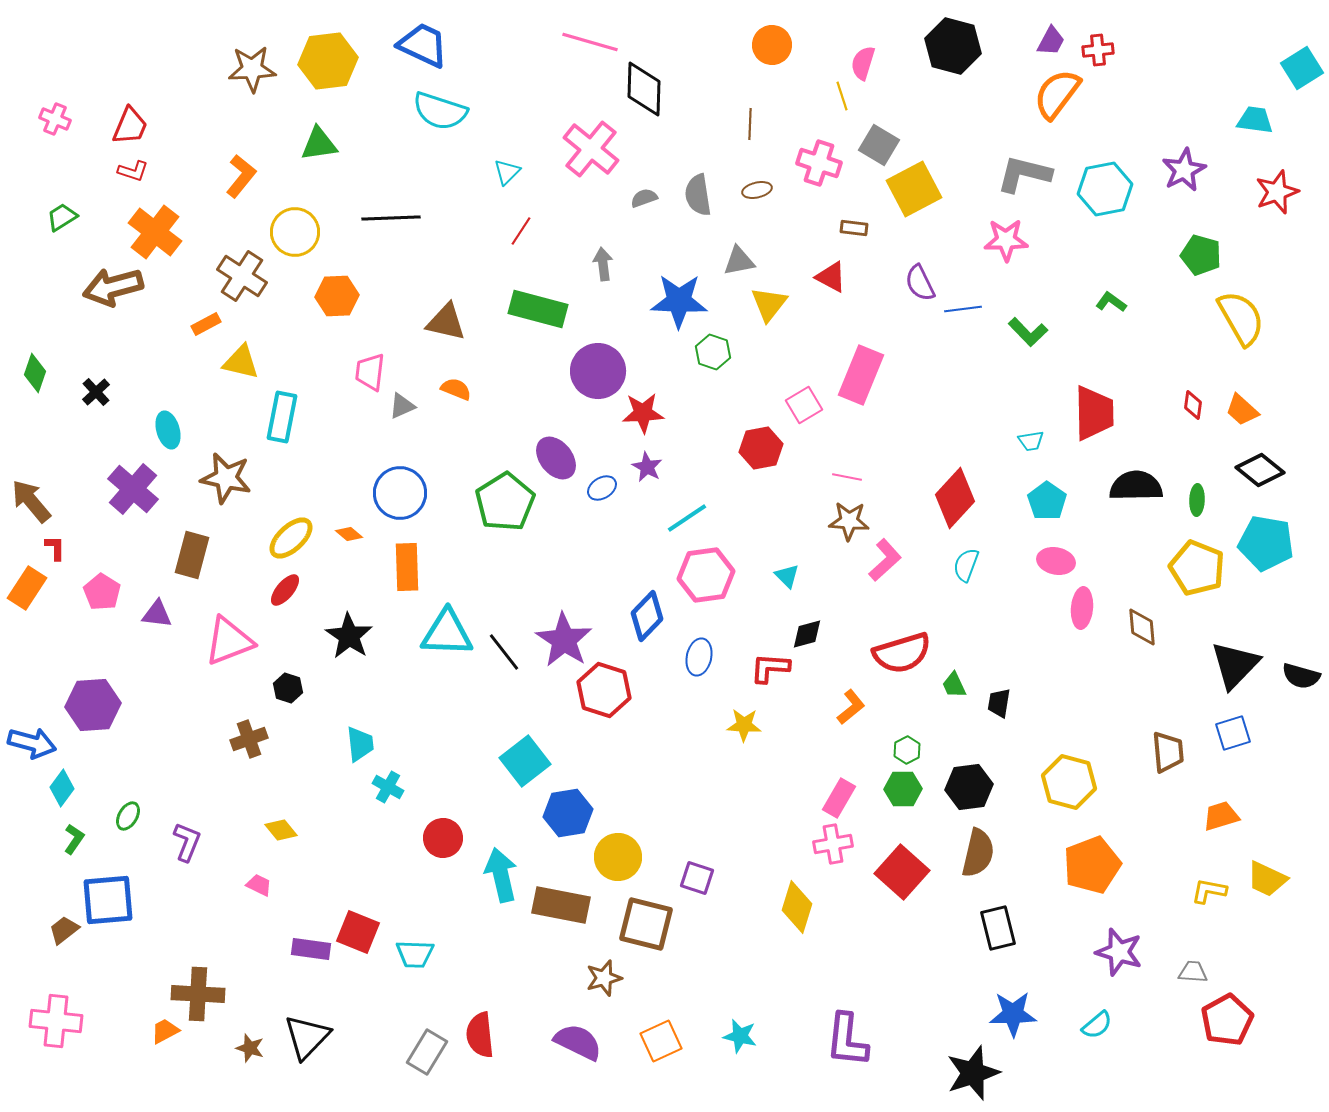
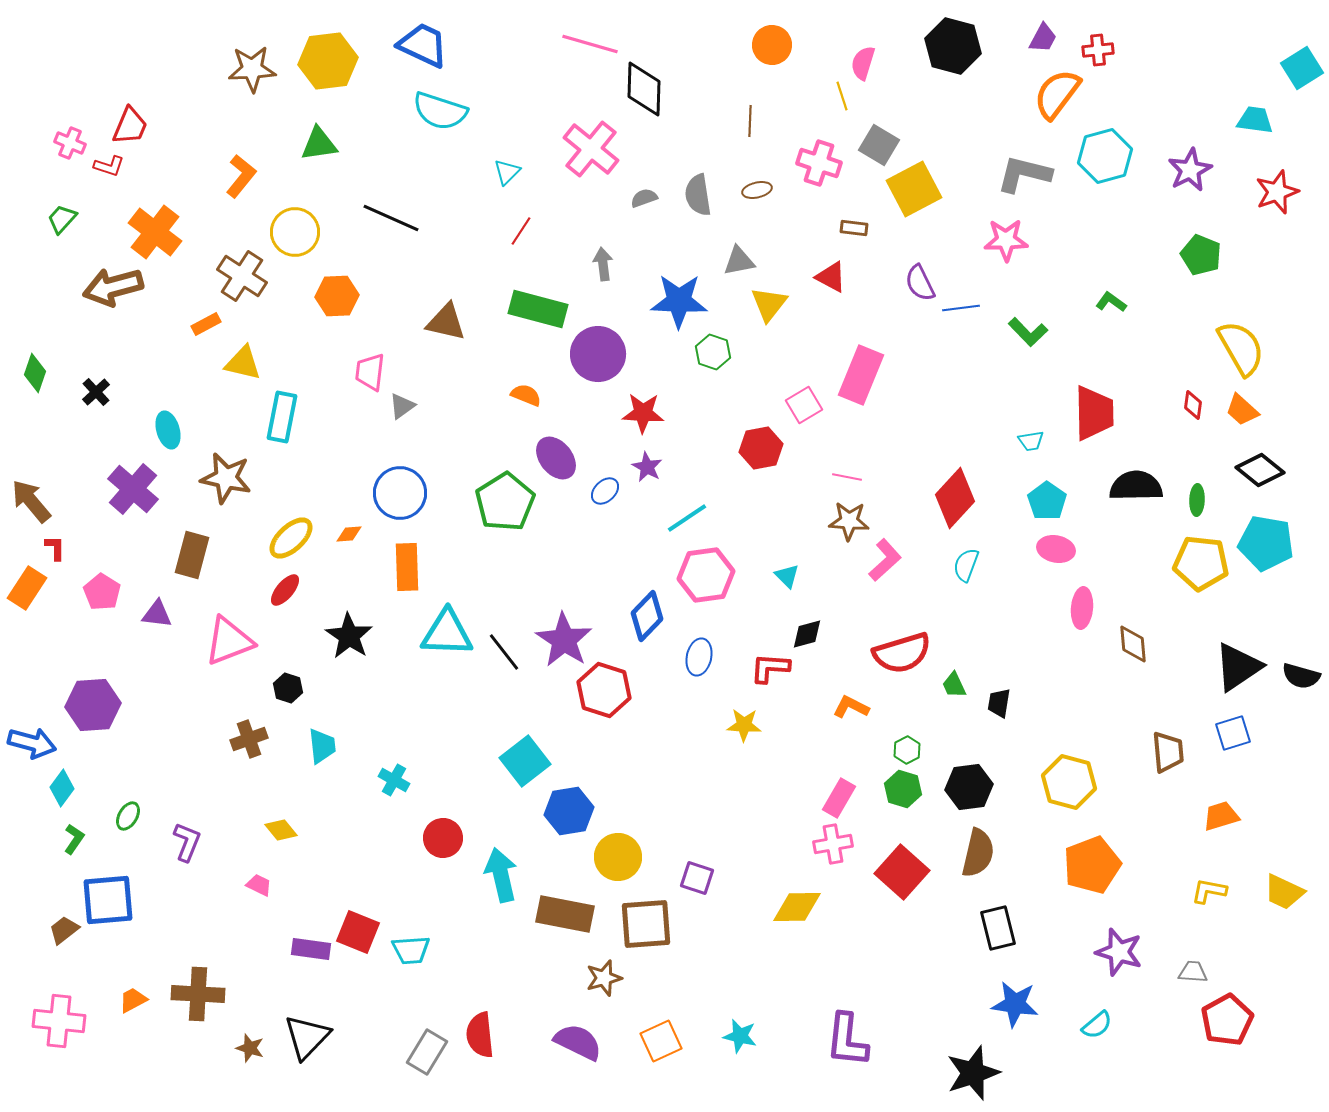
purple trapezoid at (1051, 41): moved 8 px left, 3 px up
pink line at (590, 42): moved 2 px down
pink cross at (55, 119): moved 15 px right, 24 px down
brown line at (750, 124): moved 3 px up
purple star at (1184, 170): moved 6 px right
red L-shape at (133, 171): moved 24 px left, 5 px up
cyan hexagon at (1105, 189): moved 33 px up; rotated 4 degrees counterclockwise
green trapezoid at (62, 217): moved 2 px down; rotated 16 degrees counterclockwise
black line at (391, 218): rotated 26 degrees clockwise
green pentagon at (1201, 255): rotated 6 degrees clockwise
blue line at (963, 309): moved 2 px left, 1 px up
yellow semicircle at (1241, 318): moved 30 px down
yellow triangle at (241, 362): moved 2 px right, 1 px down
purple circle at (598, 371): moved 17 px up
orange semicircle at (456, 389): moved 70 px right, 6 px down
gray triangle at (402, 406): rotated 12 degrees counterclockwise
red star at (643, 413): rotated 6 degrees clockwise
blue ellipse at (602, 488): moved 3 px right, 3 px down; rotated 12 degrees counterclockwise
orange diamond at (349, 534): rotated 44 degrees counterclockwise
pink ellipse at (1056, 561): moved 12 px up
yellow pentagon at (1197, 568): moved 4 px right, 5 px up; rotated 16 degrees counterclockwise
brown diamond at (1142, 627): moved 9 px left, 17 px down
black triangle at (1235, 665): moved 3 px right, 2 px down; rotated 12 degrees clockwise
orange L-shape at (851, 707): rotated 114 degrees counterclockwise
cyan trapezoid at (360, 744): moved 38 px left, 2 px down
cyan cross at (388, 787): moved 6 px right, 7 px up
green hexagon at (903, 789): rotated 18 degrees clockwise
blue hexagon at (568, 813): moved 1 px right, 2 px up
yellow trapezoid at (1267, 879): moved 17 px right, 13 px down
brown rectangle at (561, 905): moved 4 px right, 9 px down
yellow diamond at (797, 907): rotated 72 degrees clockwise
brown square at (646, 924): rotated 18 degrees counterclockwise
cyan trapezoid at (415, 954): moved 4 px left, 4 px up; rotated 6 degrees counterclockwise
blue star at (1013, 1014): moved 2 px right, 10 px up; rotated 9 degrees clockwise
pink cross at (56, 1021): moved 3 px right
orange trapezoid at (165, 1031): moved 32 px left, 31 px up
